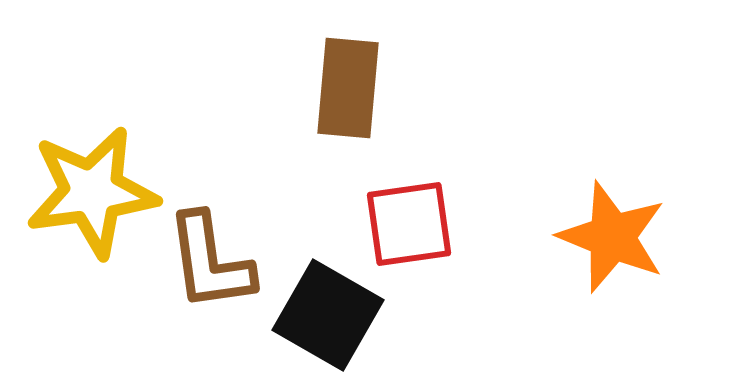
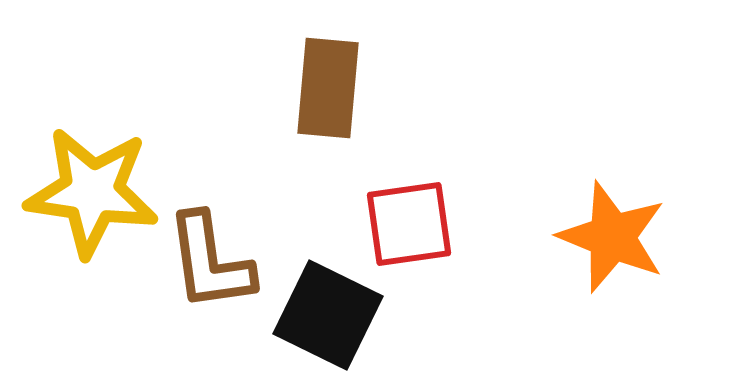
brown rectangle: moved 20 px left
yellow star: rotated 16 degrees clockwise
black square: rotated 4 degrees counterclockwise
